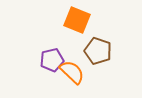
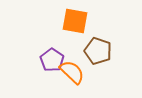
orange square: moved 2 px left, 1 px down; rotated 12 degrees counterclockwise
purple pentagon: rotated 25 degrees counterclockwise
